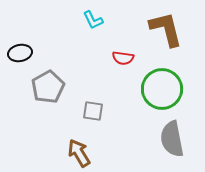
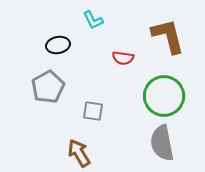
brown L-shape: moved 2 px right, 7 px down
black ellipse: moved 38 px right, 8 px up
green circle: moved 2 px right, 7 px down
gray semicircle: moved 10 px left, 4 px down
